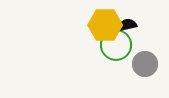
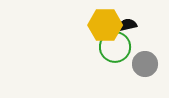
green circle: moved 1 px left, 2 px down
